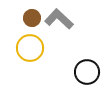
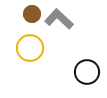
brown circle: moved 4 px up
